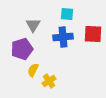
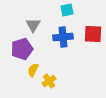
cyan square: moved 4 px up; rotated 16 degrees counterclockwise
